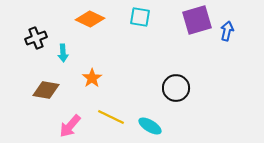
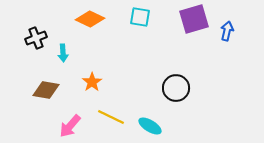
purple square: moved 3 px left, 1 px up
orange star: moved 4 px down
